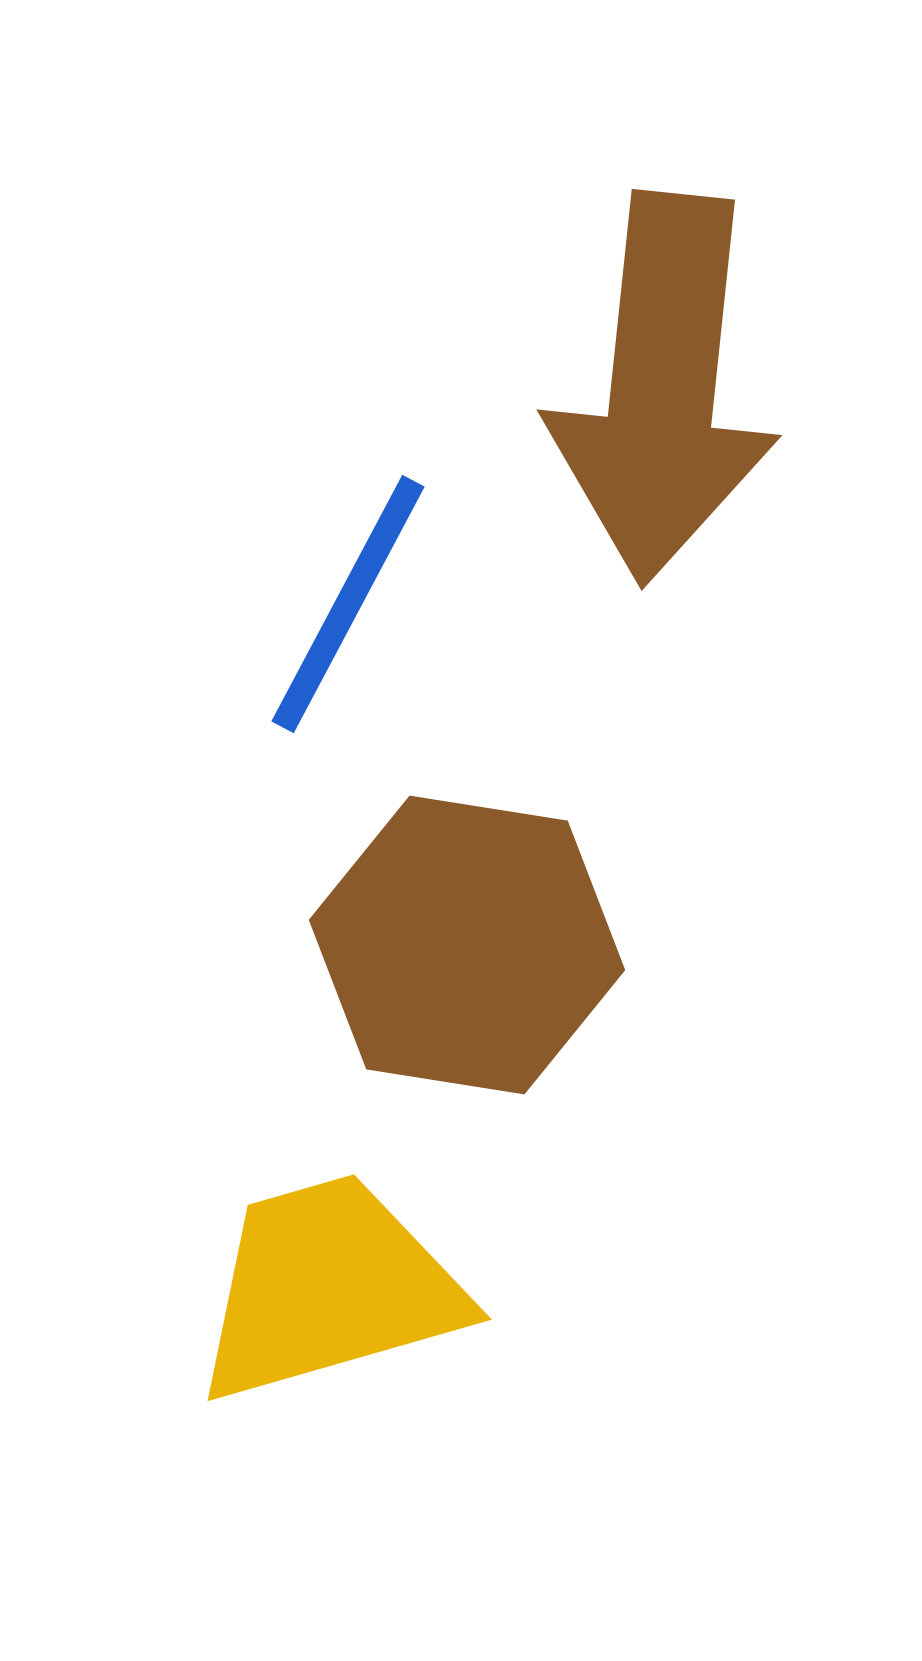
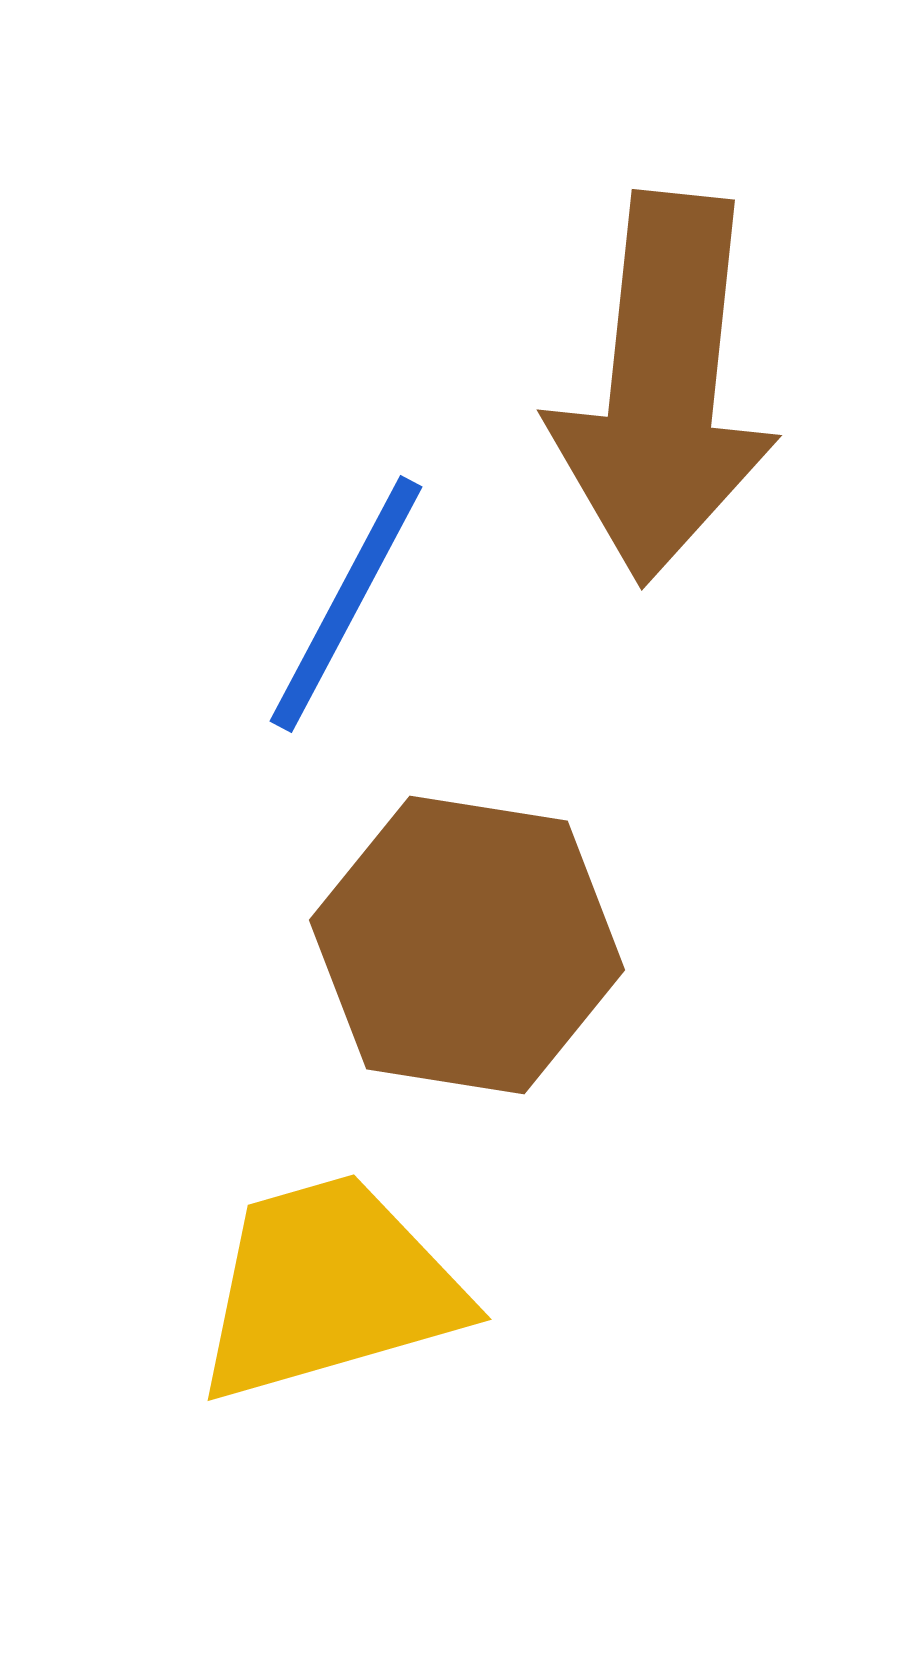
blue line: moved 2 px left
